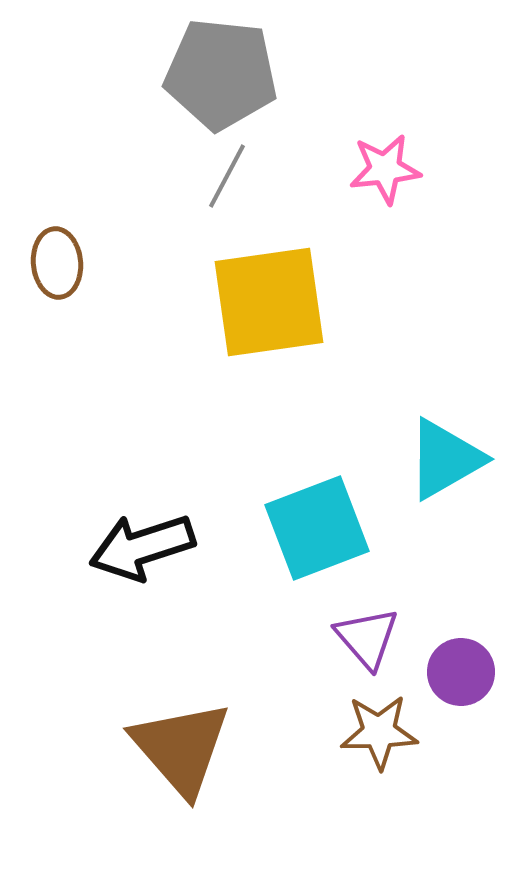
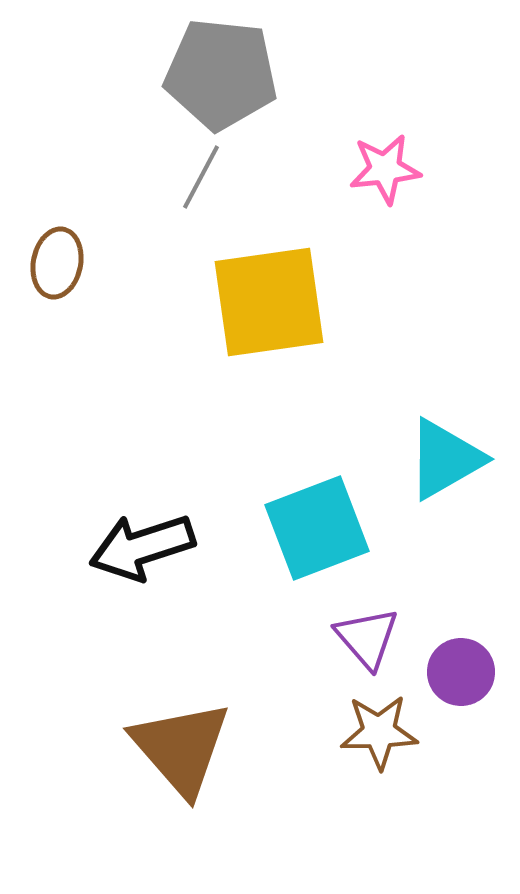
gray line: moved 26 px left, 1 px down
brown ellipse: rotated 16 degrees clockwise
